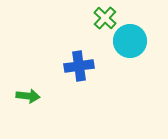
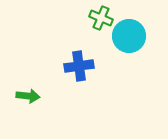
green cross: moved 4 px left; rotated 20 degrees counterclockwise
cyan circle: moved 1 px left, 5 px up
